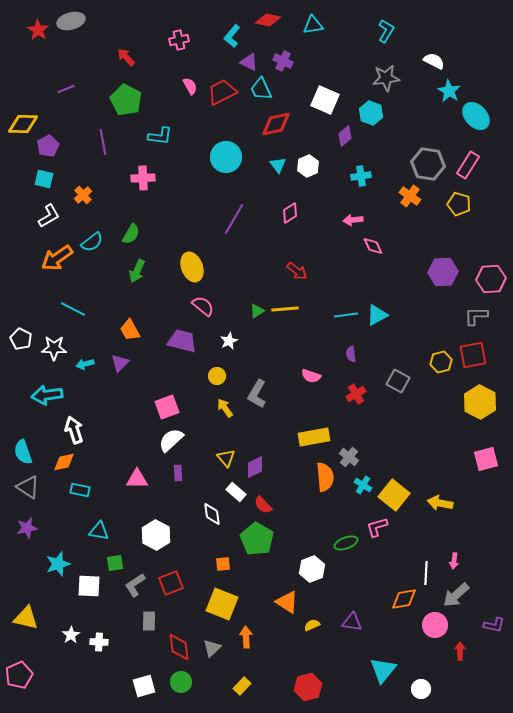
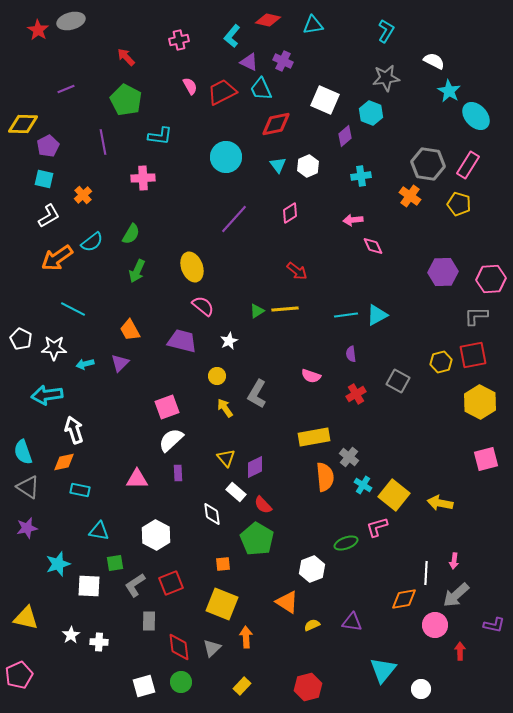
purple line at (234, 219): rotated 12 degrees clockwise
